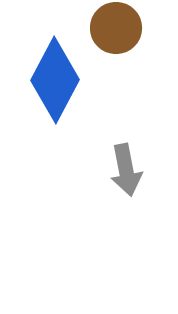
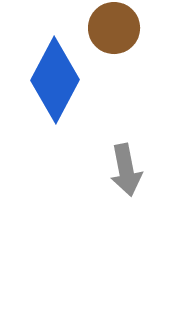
brown circle: moved 2 px left
